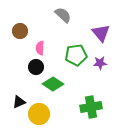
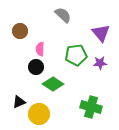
pink semicircle: moved 1 px down
green cross: rotated 25 degrees clockwise
